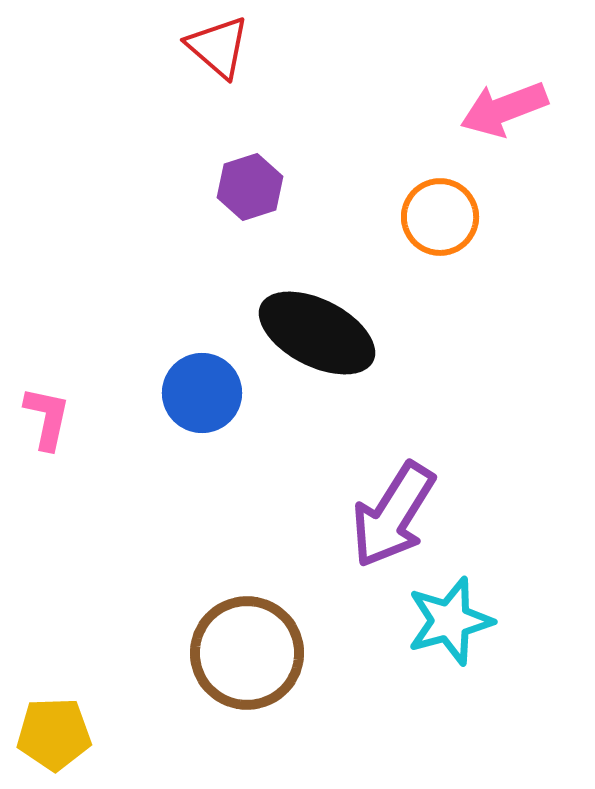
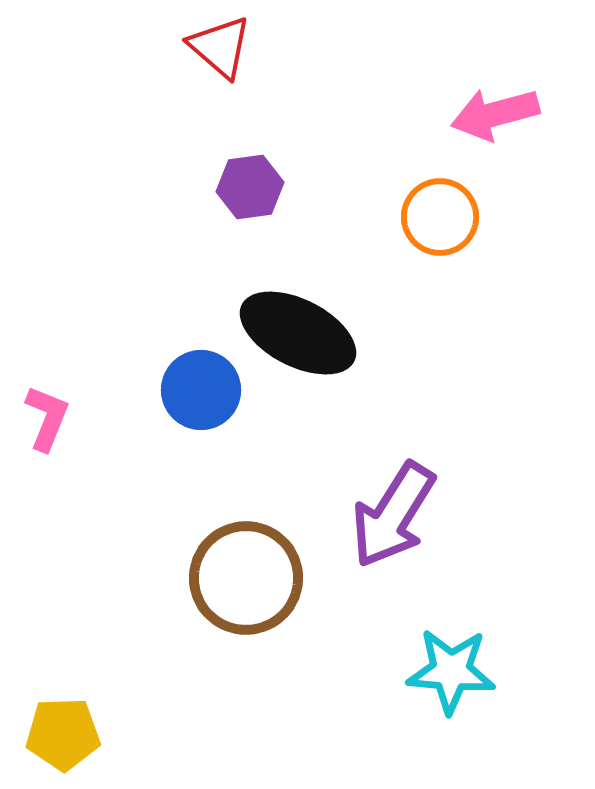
red triangle: moved 2 px right
pink arrow: moved 9 px left, 5 px down; rotated 6 degrees clockwise
purple hexagon: rotated 10 degrees clockwise
black ellipse: moved 19 px left
blue circle: moved 1 px left, 3 px up
pink L-shape: rotated 10 degrees clockwise
cyan star: moved 1 px right, 50 px down; rotated 20 degrees clockwise
brown circle: moved 1 px left, 75 px up
yellow pentagon: moved 9 px right
